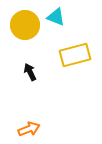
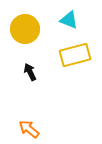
cyan triangle: moved 13 px right, 3 px down
yellow circle: moved 4 px down
orange arrow: rotated 120 degrees counterclockwise
